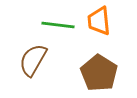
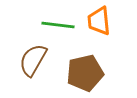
brown pentagon: moved 14 px left; rotated 27 degrees clockwise
